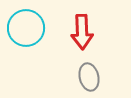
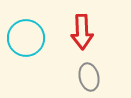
cyan circle: moved 10 px down
